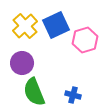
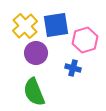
blue square: rotated 16 degrees clockwise
purple circle: moved 14 px right, 10 px up
blue cross: moved 27 px up
